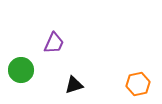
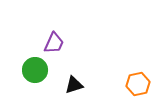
green circle: moved 14 px right
